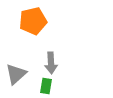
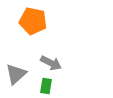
orange pentagon: rotated 24 degrees clockwise
gray arrow: rotated 60 degrees counterclockwise
